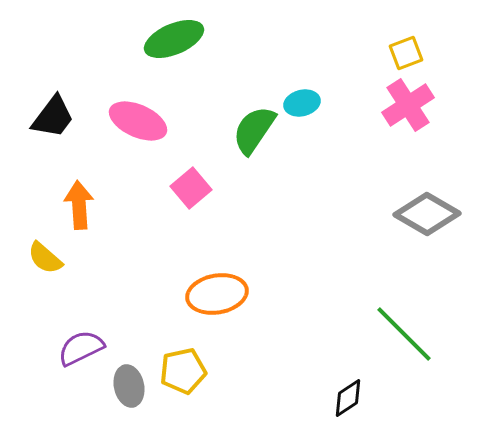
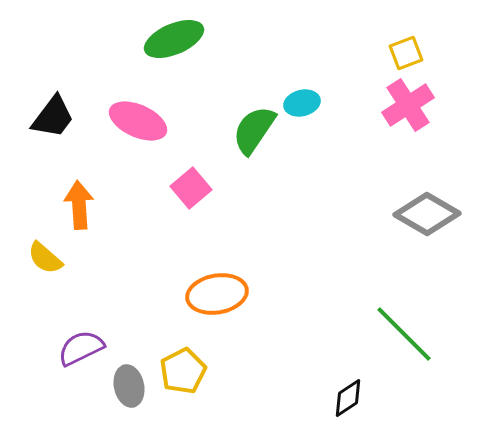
yellow pentagon: rotated 15 degrees counterclockwise
